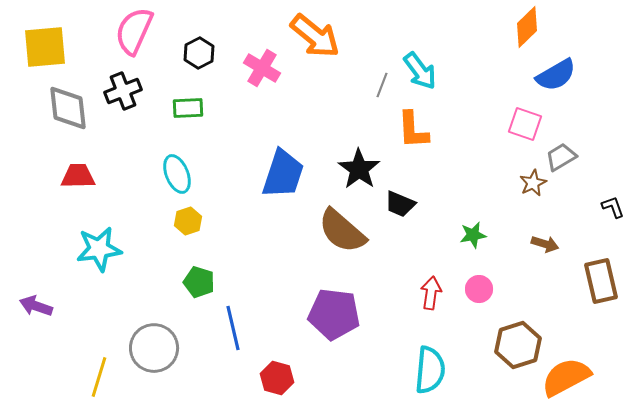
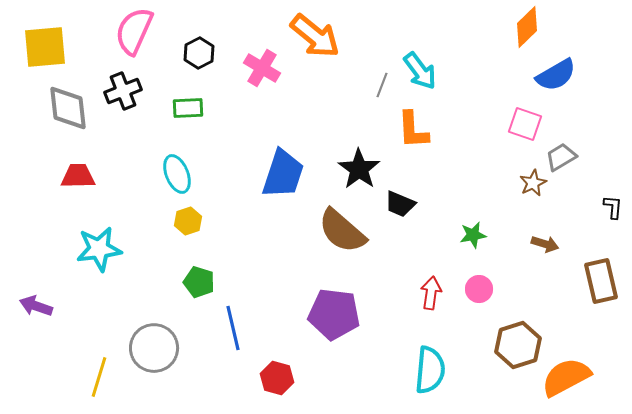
black L-shape: rotated 25 degrees clockwise
